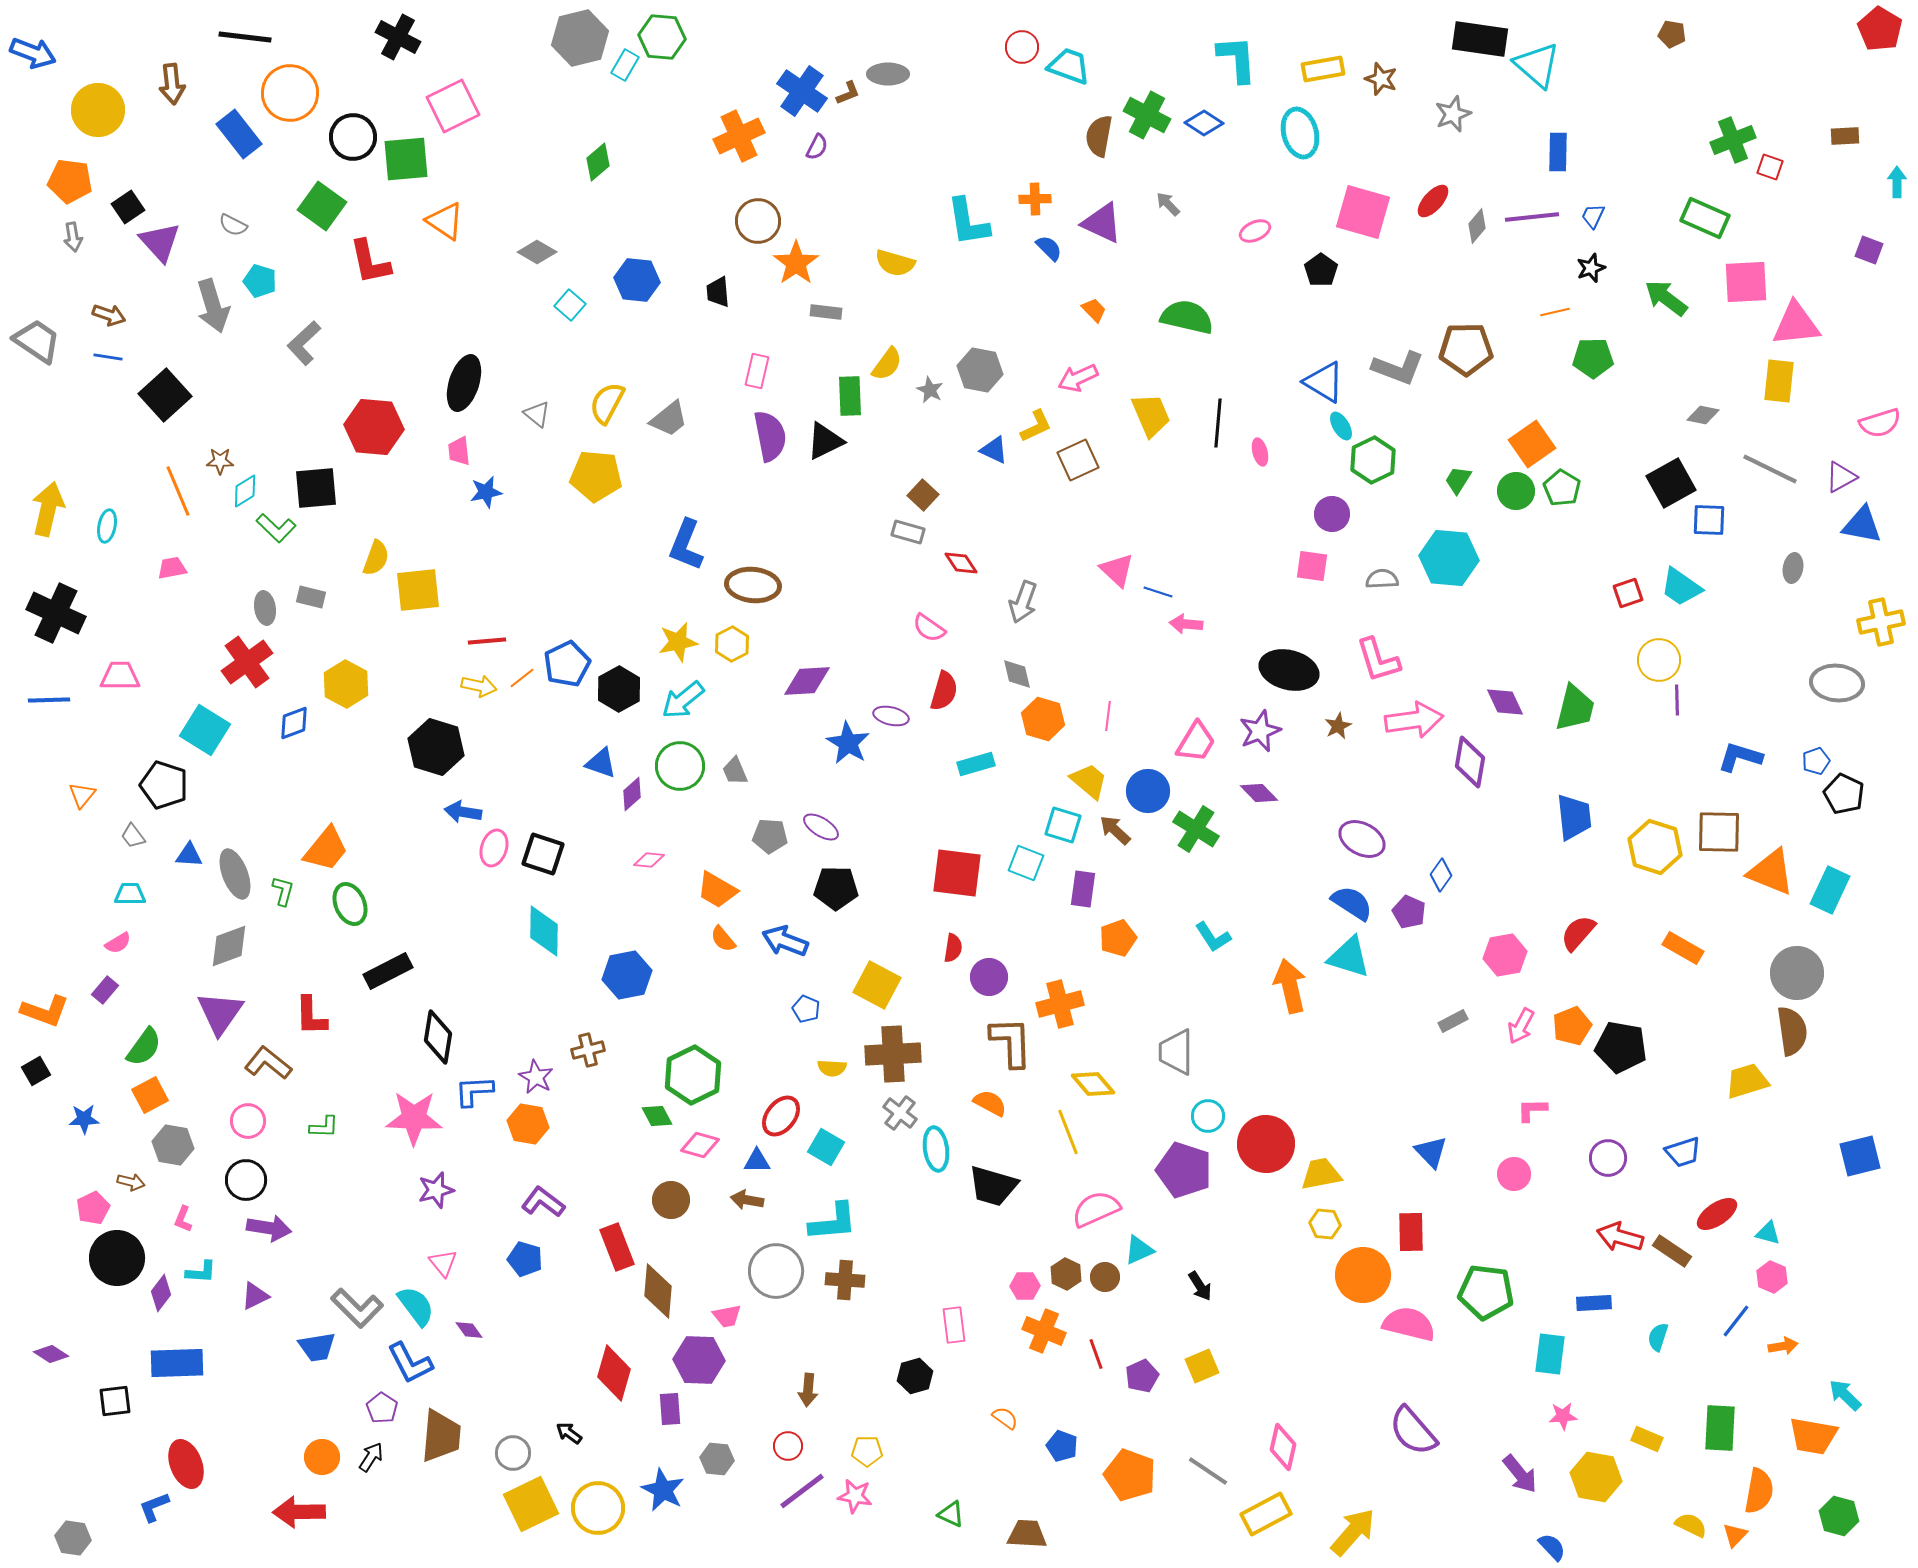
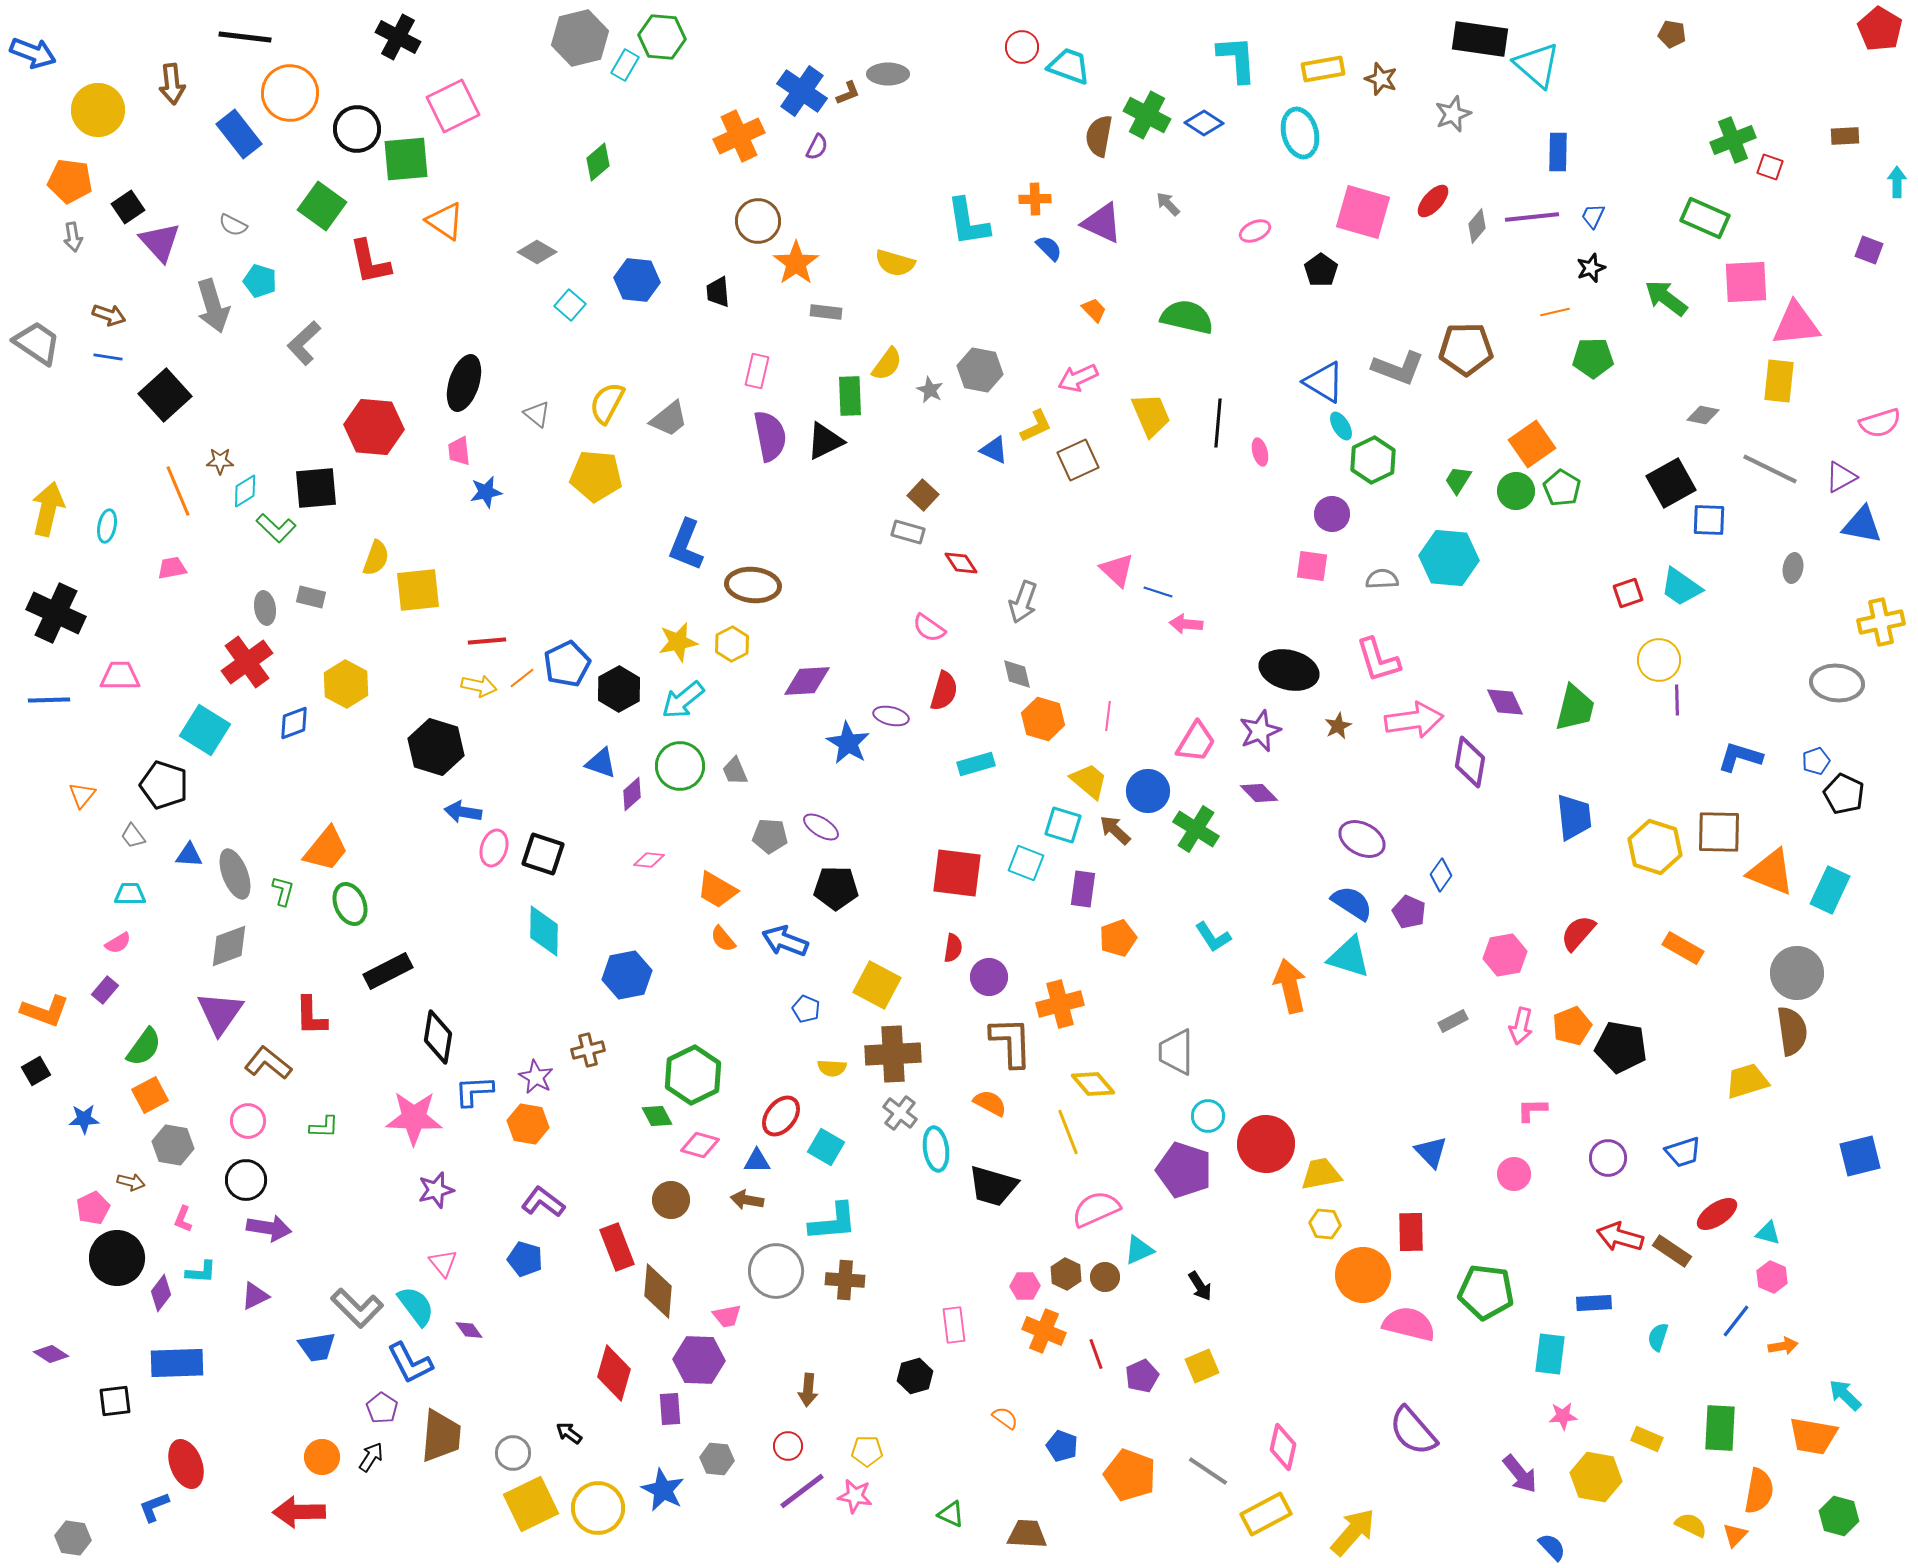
black circle at (353, 137): moved 4 px right, 8 px up
gray trapezoid at (37, 341): moved 2 px down
pink arrow at (1521, 1026): rotated 15 degrees counterclockwise
